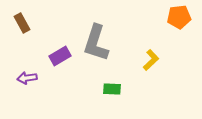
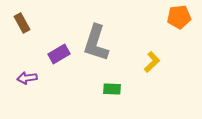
purple rectangle: moved 1 px left, 2 px up
yellow L-shape: moved 1 px right, 2 px down
